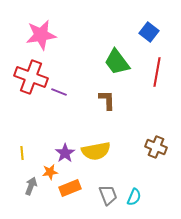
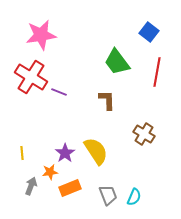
red cross: rotated 12 degrees clockwise
brown cross: moved 12 px left, 13 px up; rotated 10 degrees clockwise
yellow semicircle: rotated 112 degrees counterclockwise
